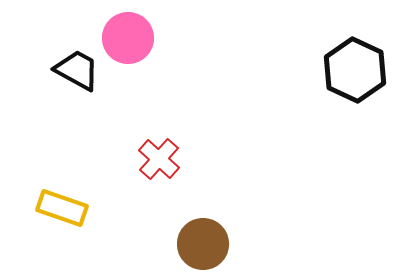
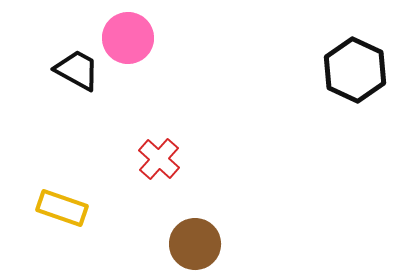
brown circle: moved 8 px left
